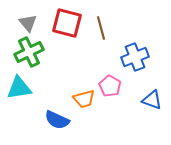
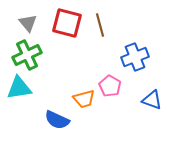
brown line: moved 1 px left, 3 px up
green cross: moved 2 px left, 3 px down
